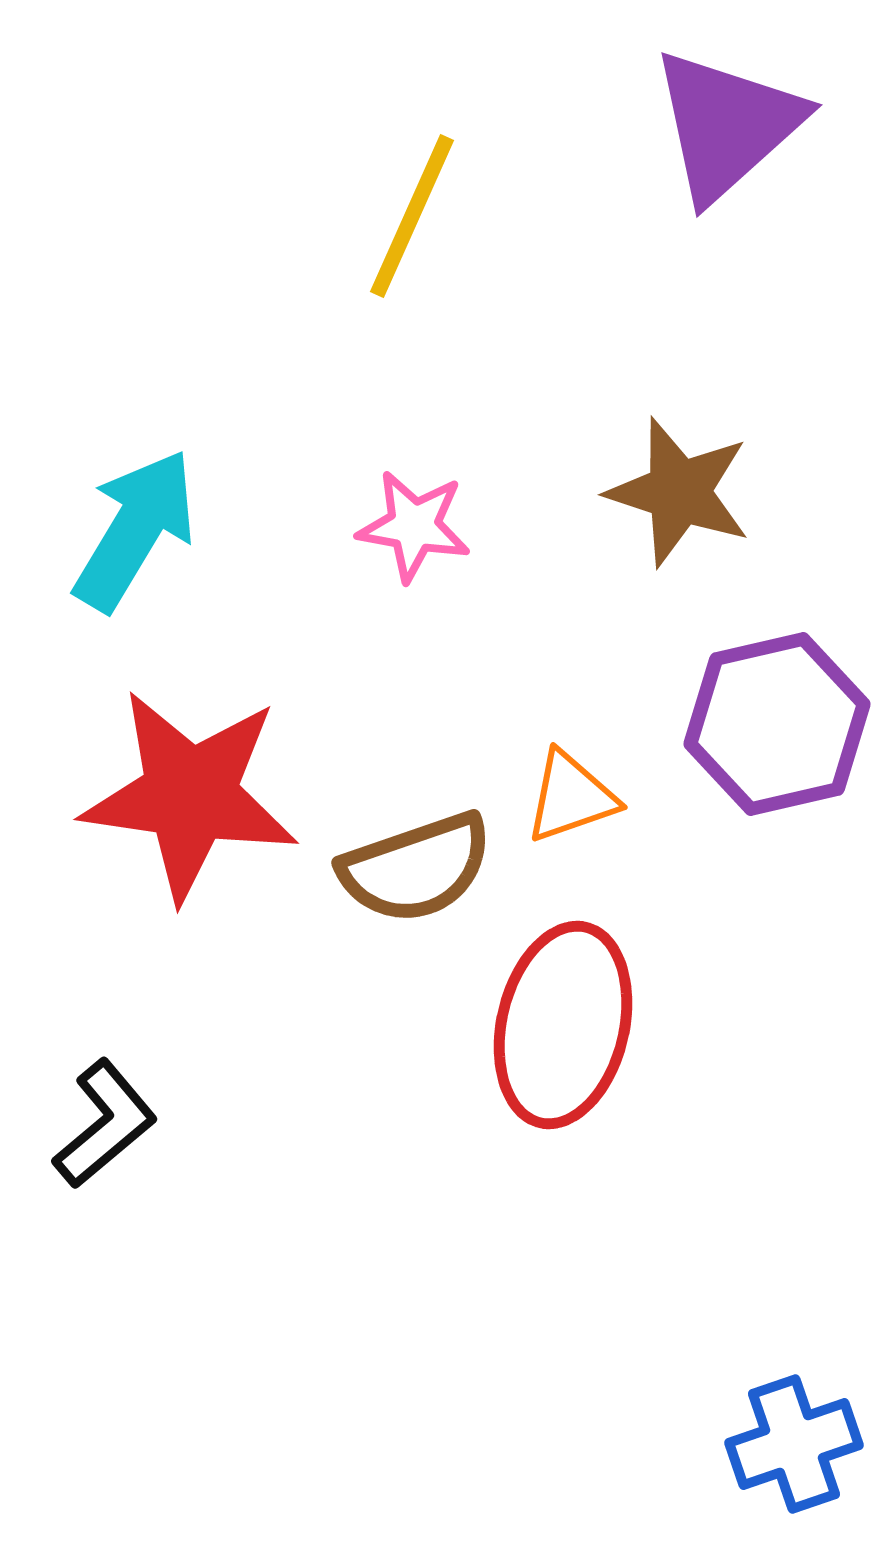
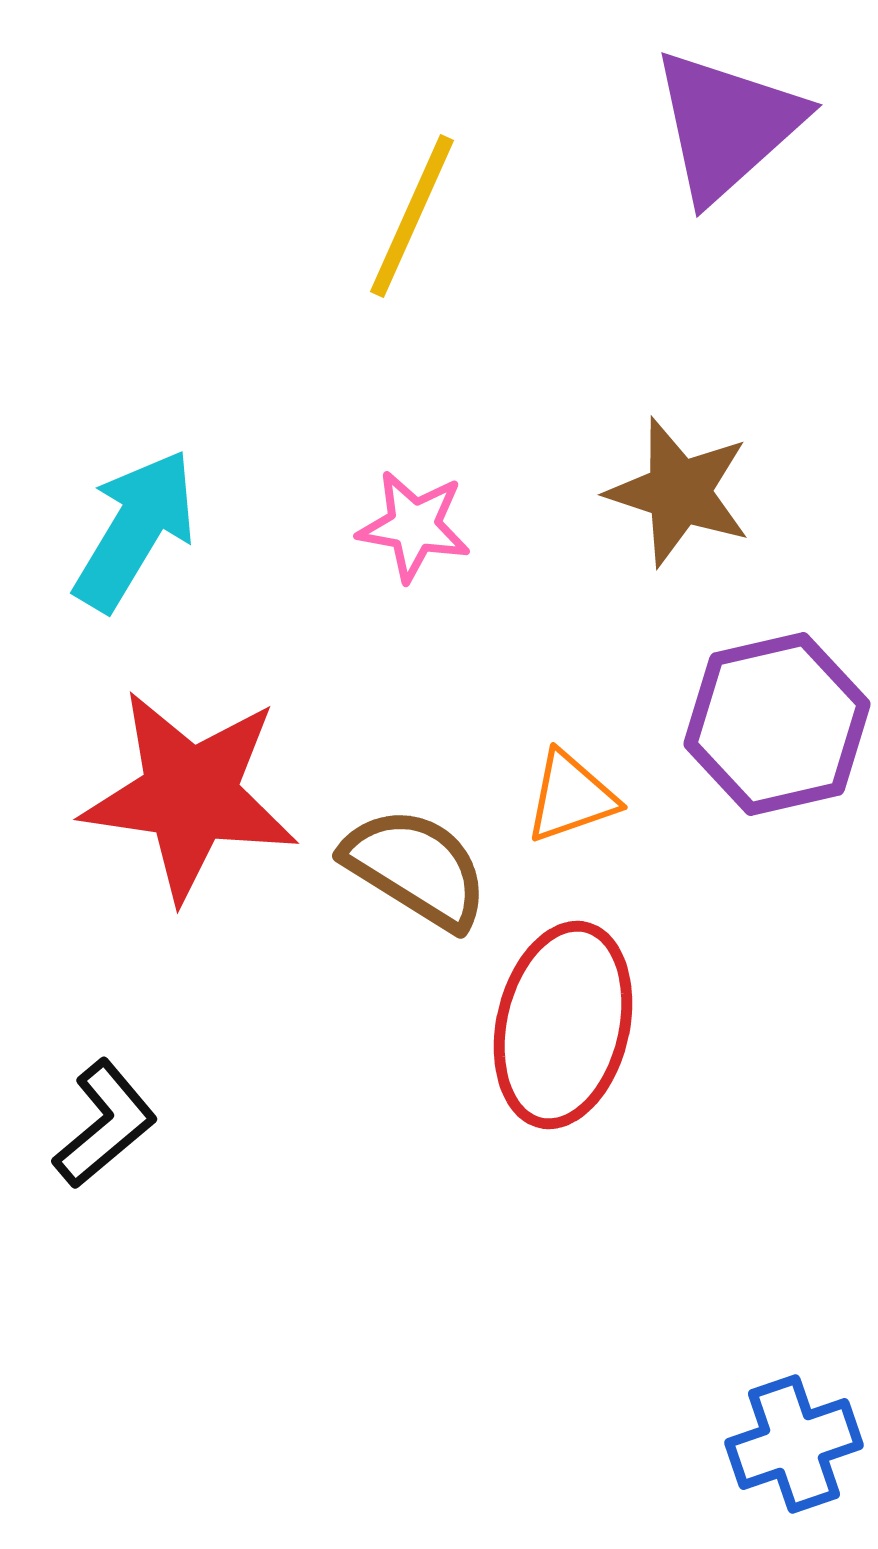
brown semicircle: rotated 129 degrees counterclockwise
